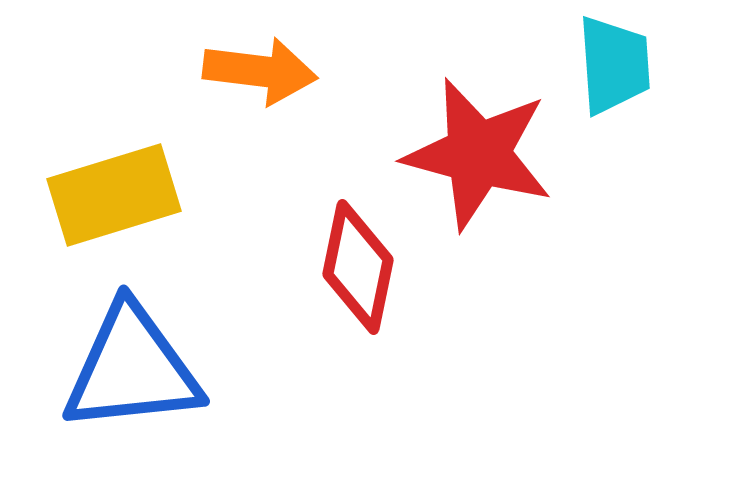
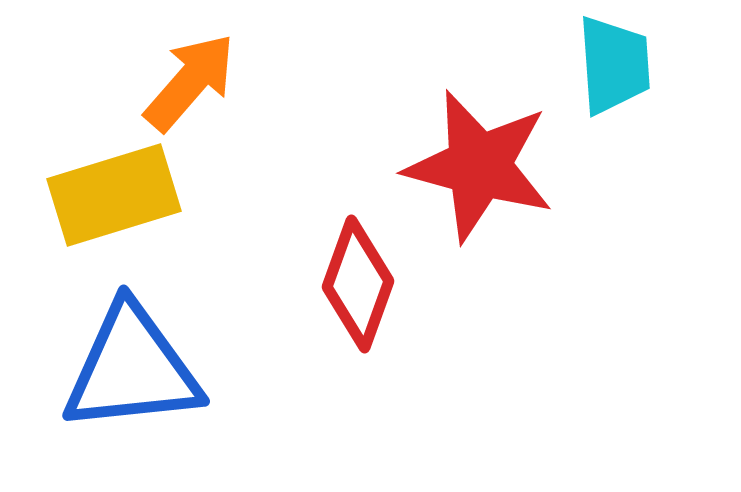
orange arrow: moved 70 px left, 11 px down; rotated 56 degrees counterclockwise
red star: moved 1 px right, 12 px down
red diamond: moved 17 px down; rotated 8 degrees clockwise
